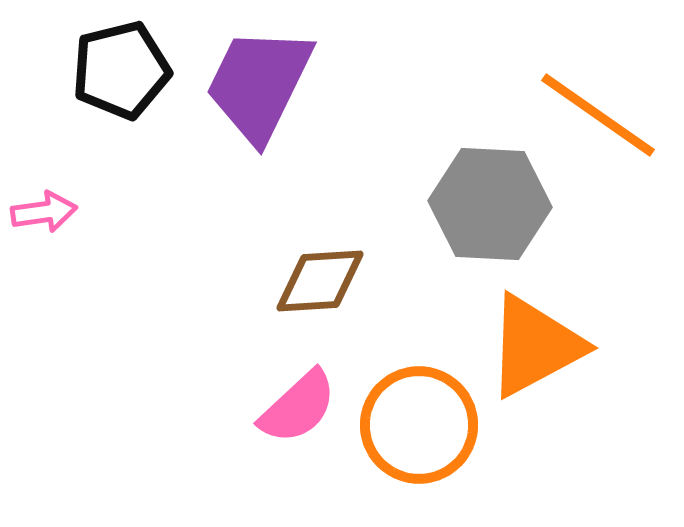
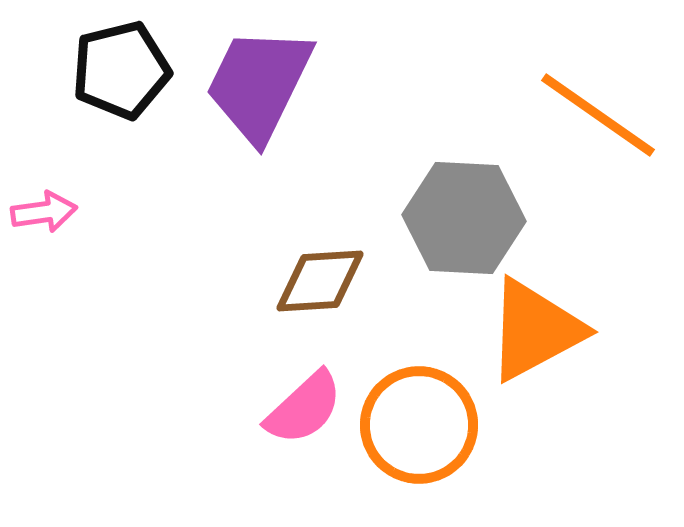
gray hexagon: moved 26 px left, 14 px down
orange triangle: moved 16 px up
pink semicircle: moved 6 px right, 1 px down
